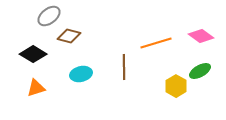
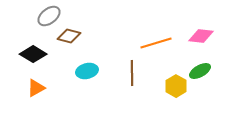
pink diamond: rotated 30 degrees counterclockwise
brown line: moved 8 px right, 6 px down
cyan ellipse: moved 6 px right, 3 px up
orange triangle: rotated 12 degrees counterclockwise
